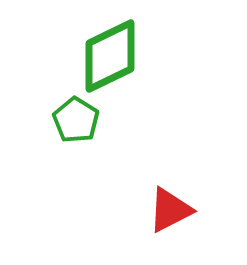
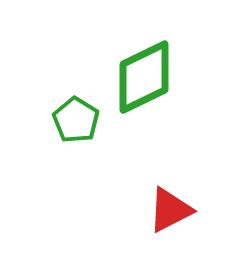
green diamond: moved 34 px right, 21 px down
